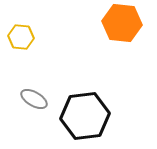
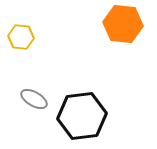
orange hexagon: moved 1 px right, 1 px down
black hexagon: moved 3 px left
